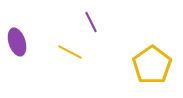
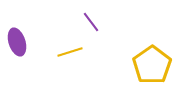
purple line: rotated 10 degrees counterclockwise
yellow line: rotated 45 degrees counterclockwise
